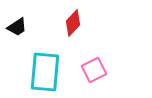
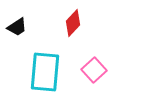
pink square: rotated 15 degrees counterclockwise
